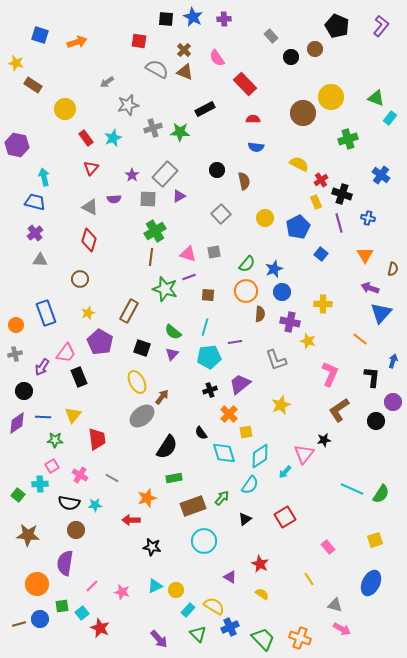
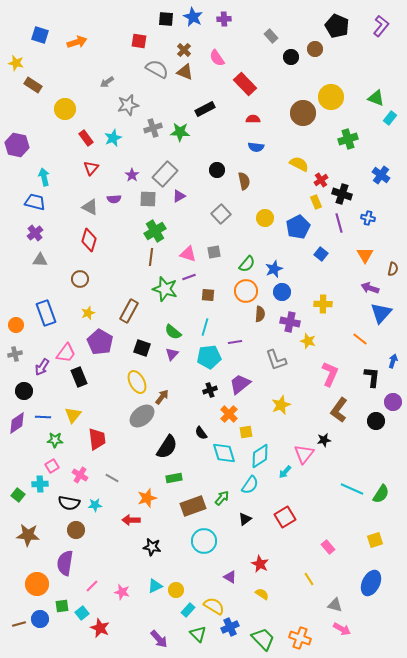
brown L-shape at (339, 410): rotated 20 degrees counterclockwise
